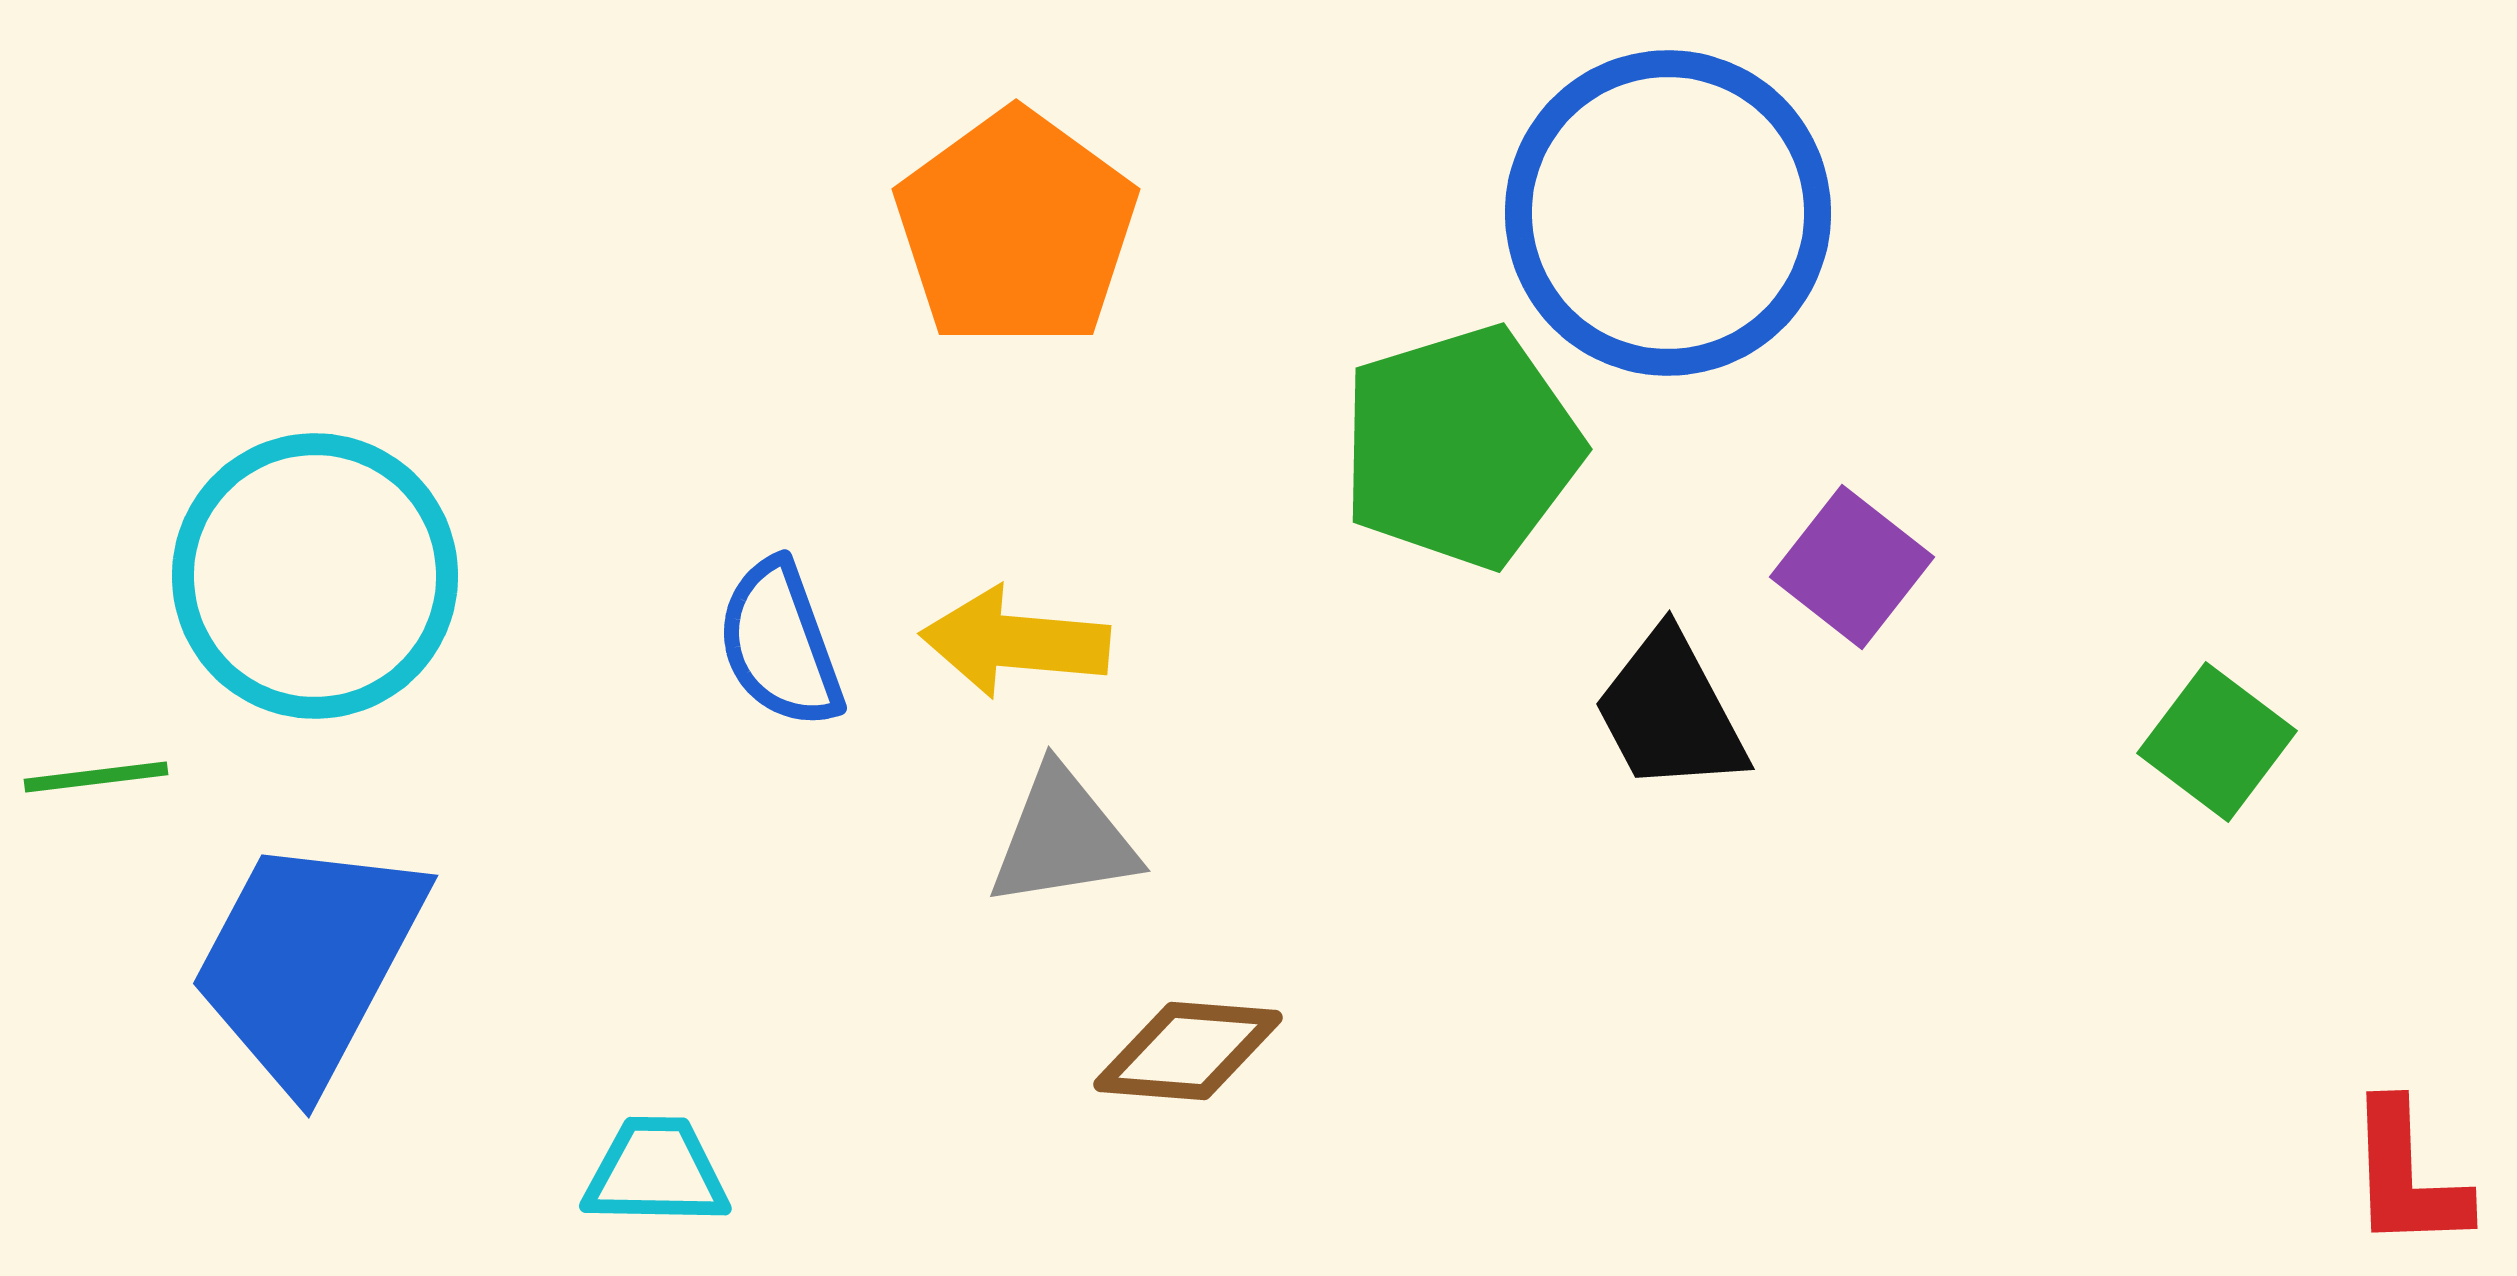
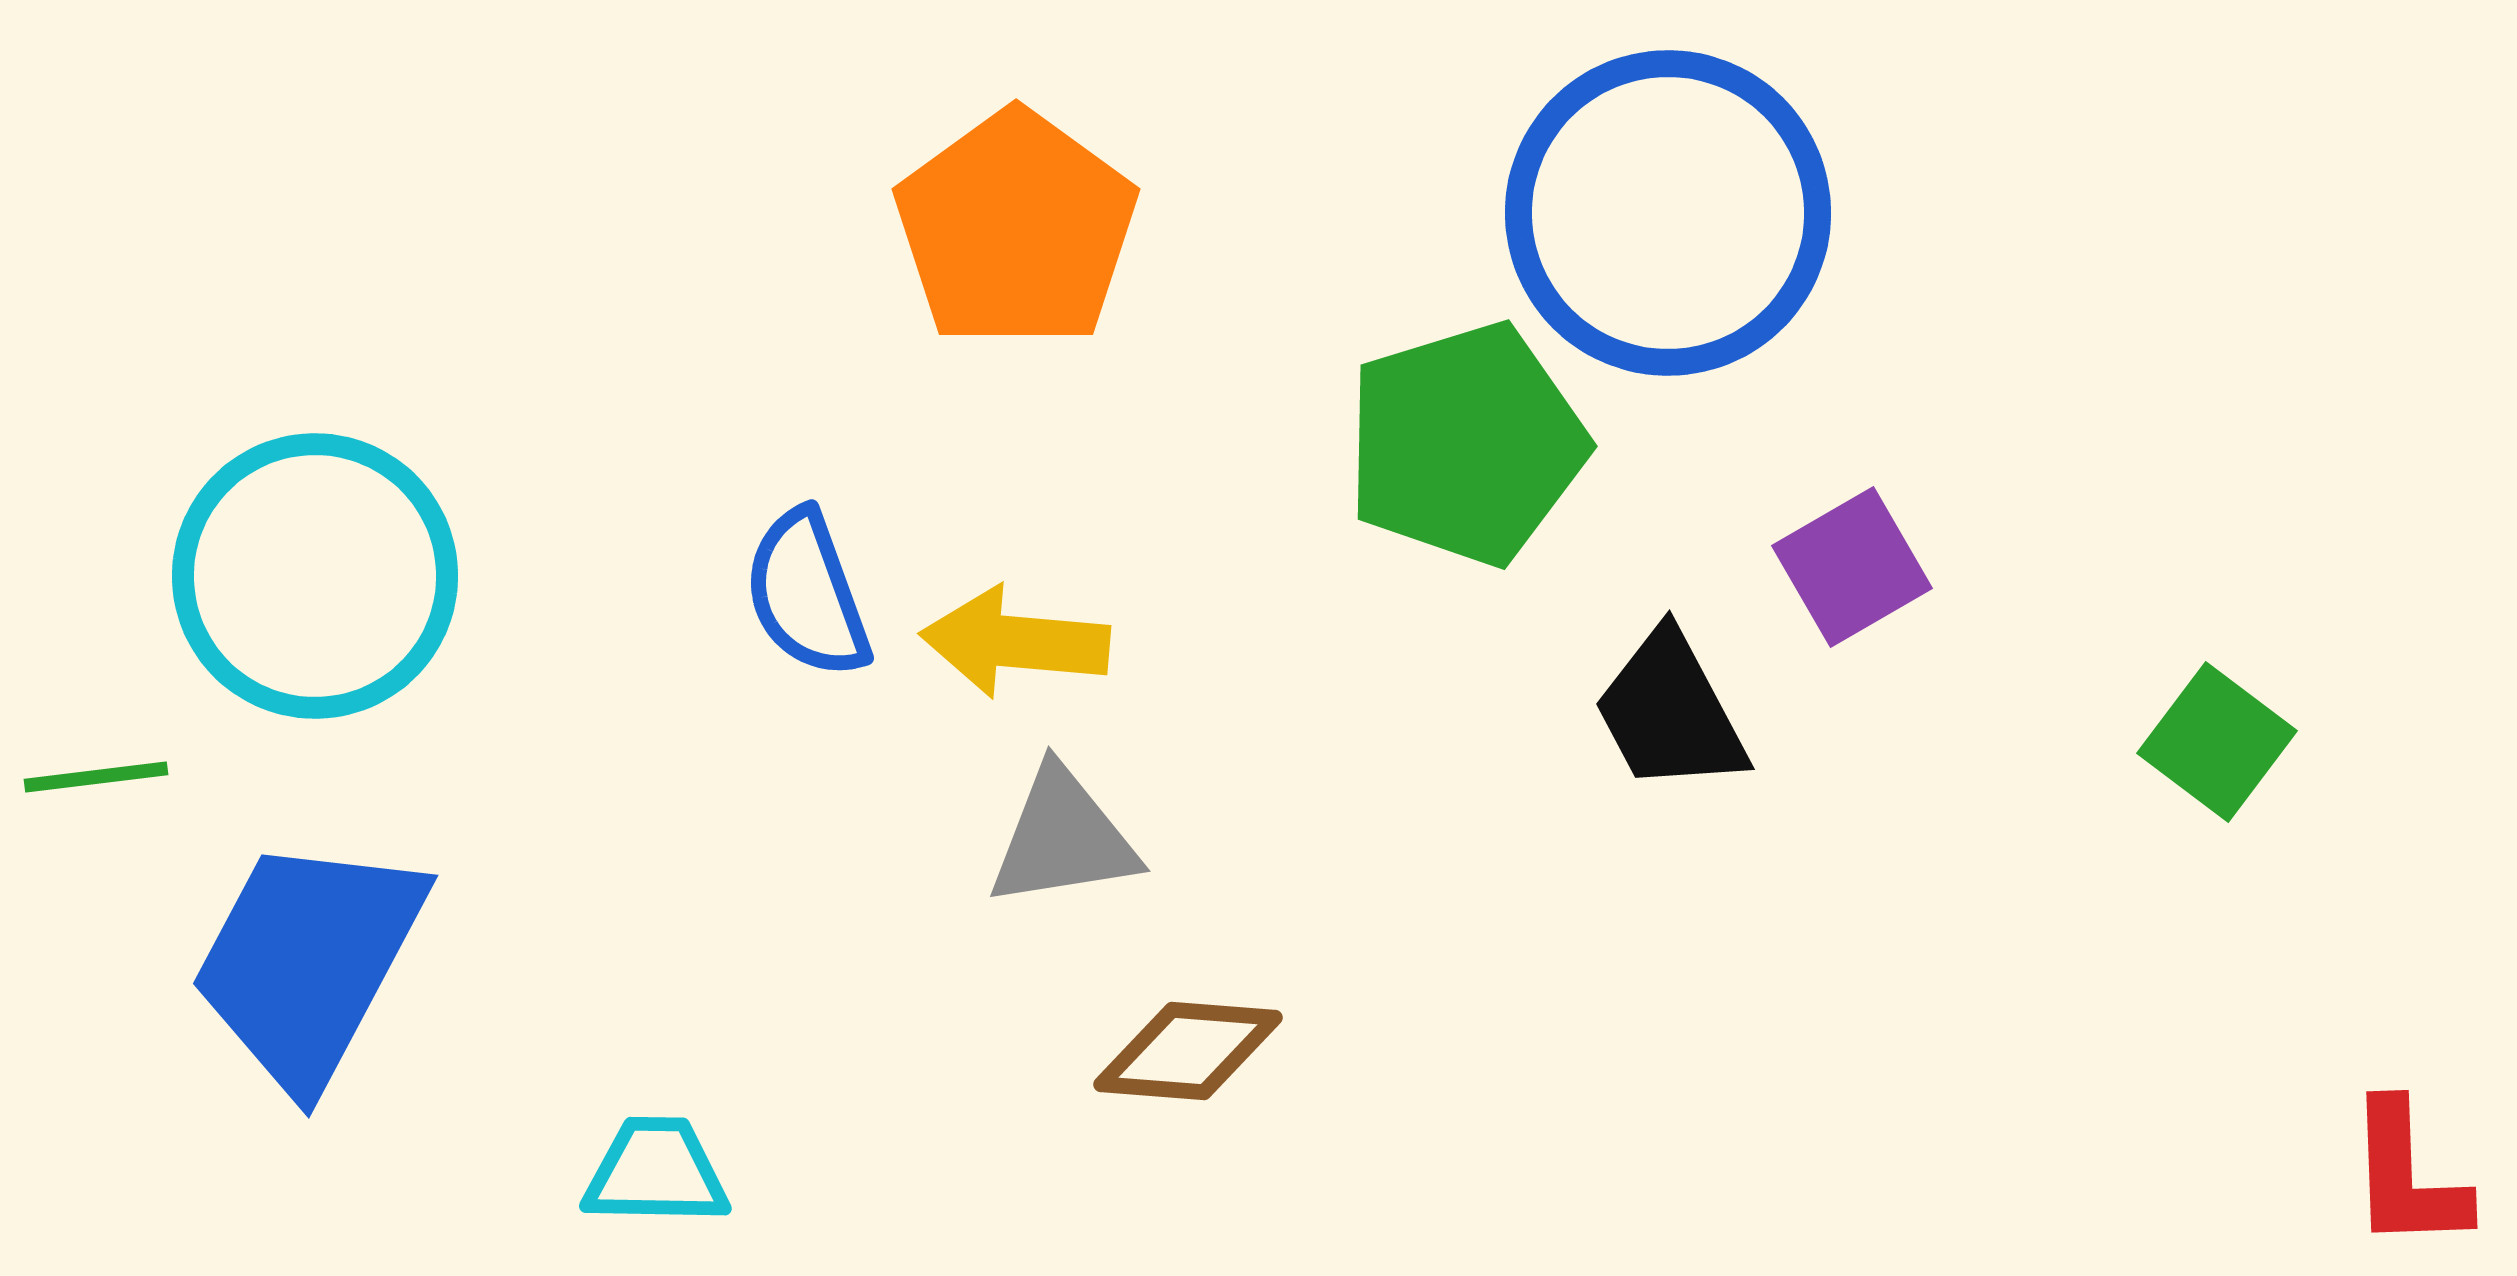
green pentagon: moved 5 px right, 3 px up
purple square: rotated 22 degrees clockwise
blue semicircle: moved 27 px right, 50 px up
